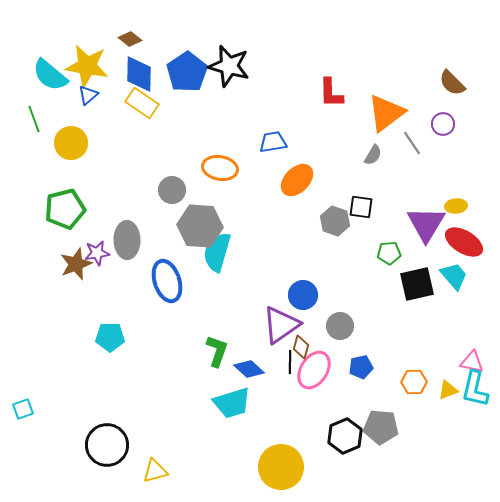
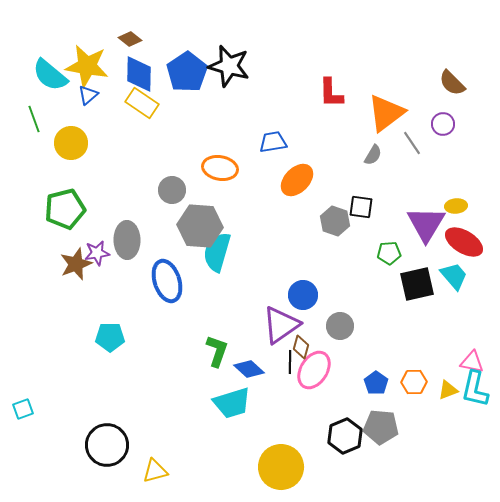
blue pentagon at (361, 367): moved 15 px right, 16 px down; rotated 25 degrees counterclockwise
